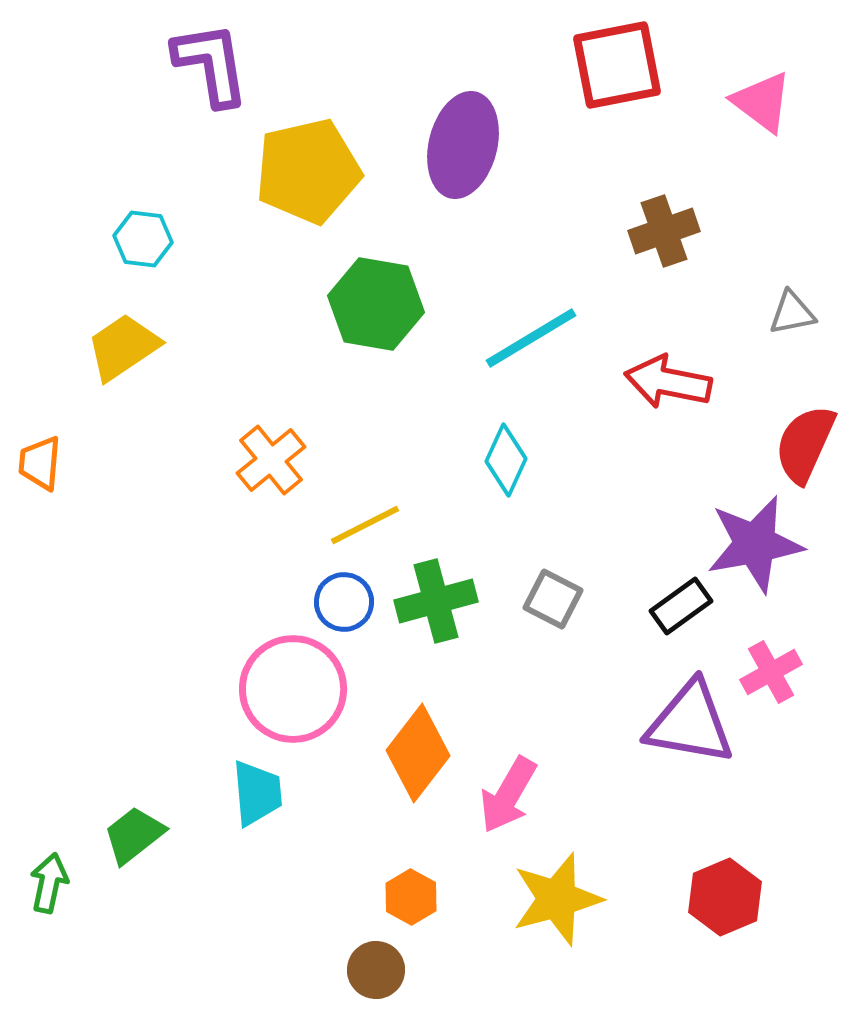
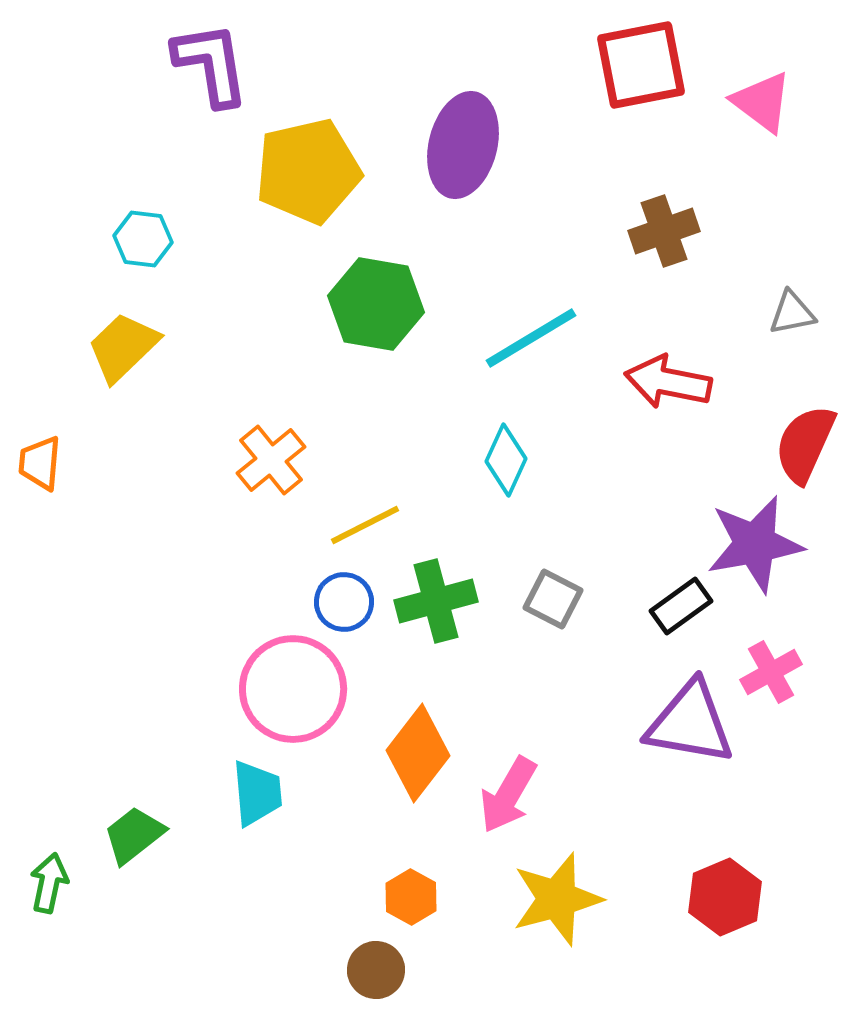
red square: moved 24 px right
yellow trapezoid: rotated 10 degrees counterclockwise
